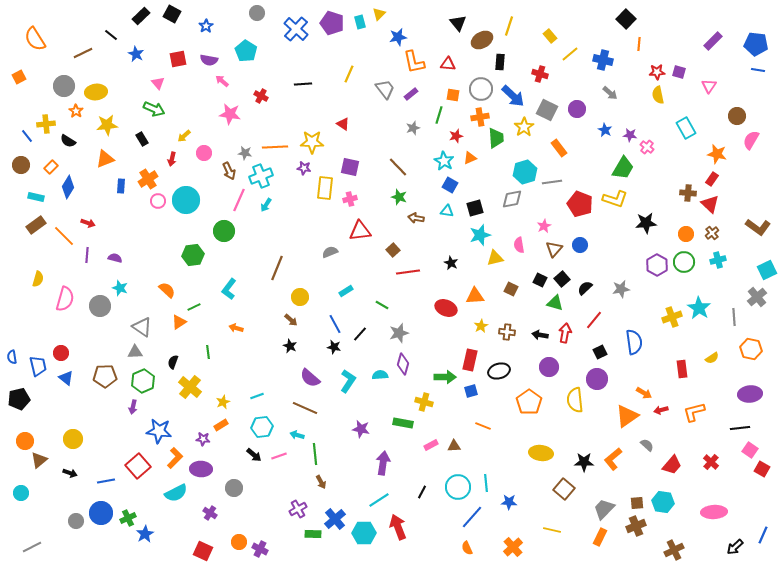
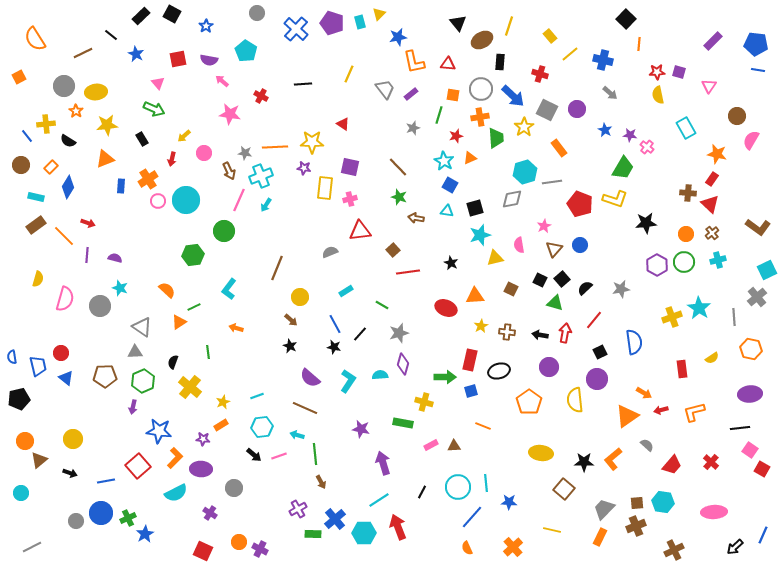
purple arrow at (383, 463): rotated 25 degrees counterclockwise
